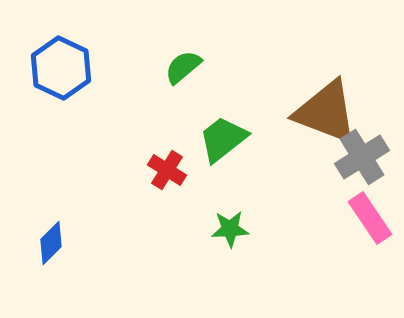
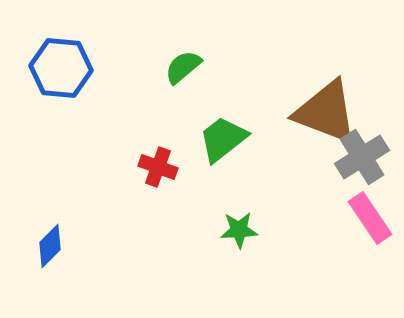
blue hexagon: rotated 20 degrees counterclockwise
red cross: moved 9 px left, 3 px up; rotated 12 degrees counterclockwise
green star: moved 9 px right, 1 px down
blue diamond: moved 1 px left, 3 px down
